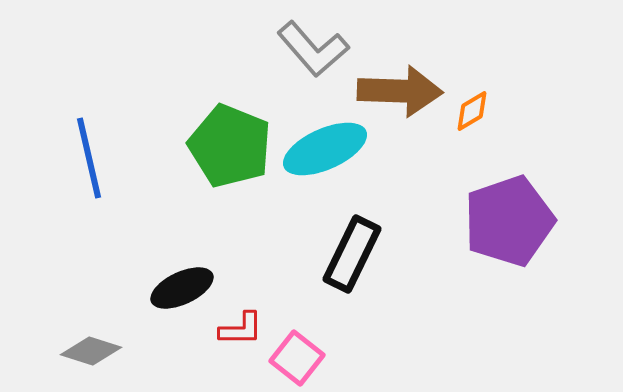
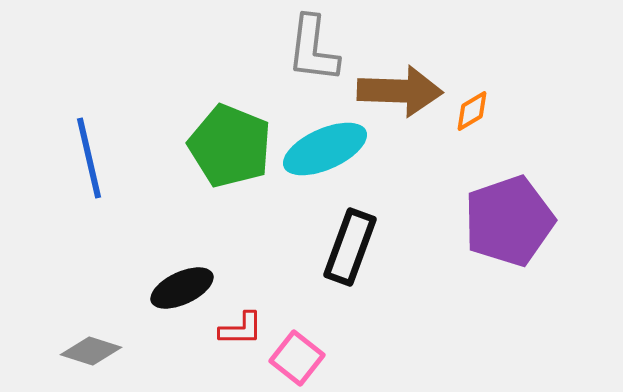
gray L-shape: rotated 48 degrees clockwise
black rectangle: moved 2 px left, 7 px up; rotated 6 degrees counterclockwise
